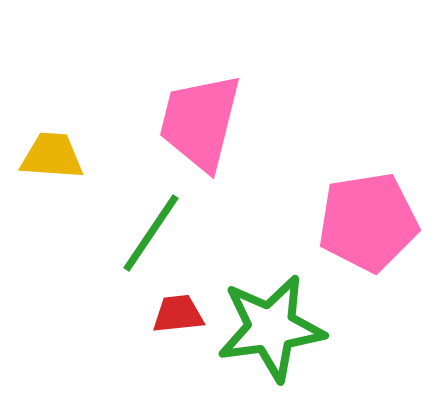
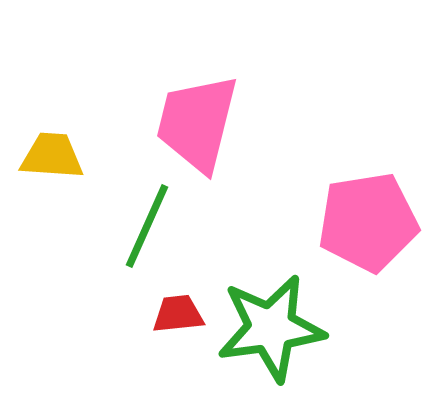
pink trapezoid: moved 3 px left, 1 px down
green line: moved 4 px left, 7 px up; rotated 10 degrees counterclockwise
